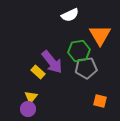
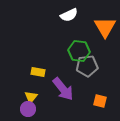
white semicircle: moved 1 px left
orange triangle: moved 5 px right, 8 px up
green hexagon: rotated 15 degrees clockwise
purple arrow: moved 11 px right, 27 px down
gray pentagon: moved 1 px right, 2 px up
yellow rectangle: rotated 32 degrees counterclockwise
